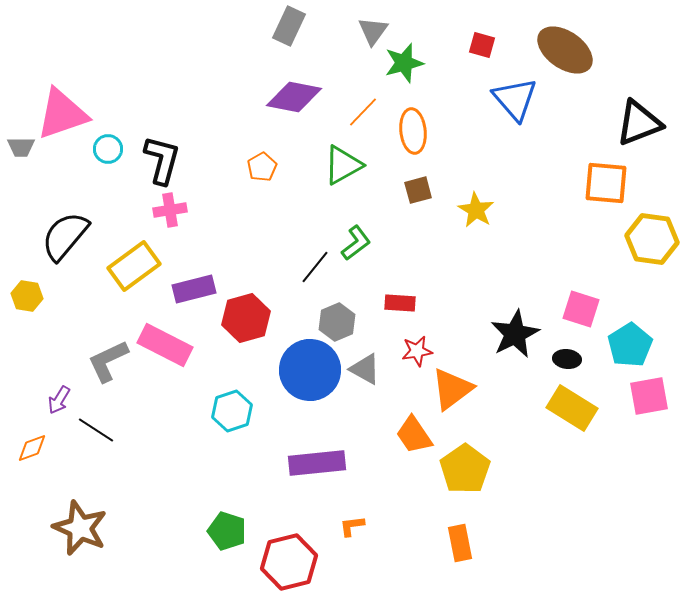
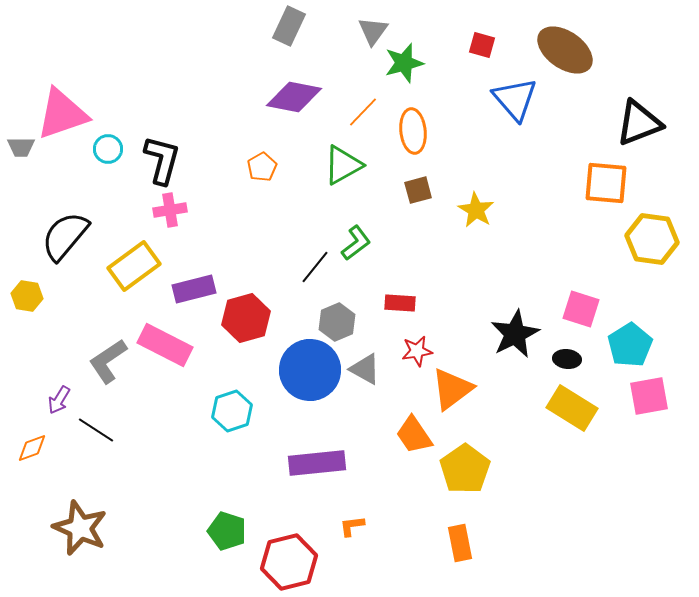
gray L-shape at (108, 361): rotated 9 degrees counterclockwise
